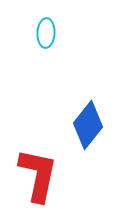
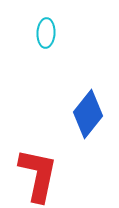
blue diamond: moved 11 px up
